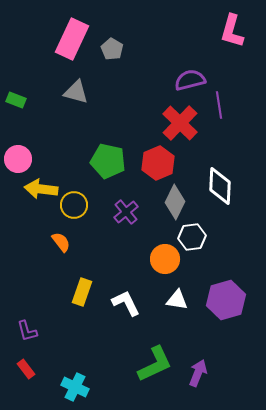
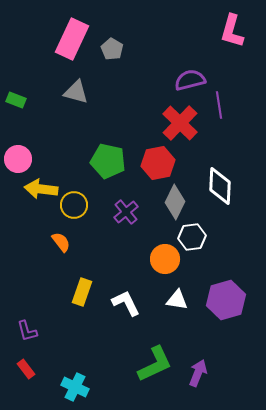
red hexagon: rotated 12 degrees clockwise
